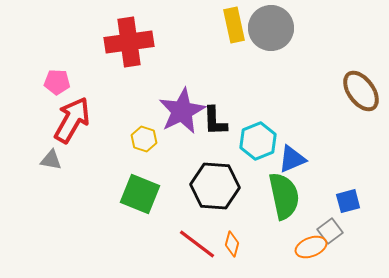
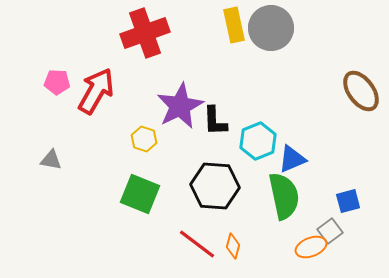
red cross: moved 16 px right, 9 px up; rotated 12 degrees counterclockwise
purple star: moved 2 px left, 5 px up
red arrow: moved 24 px right, 29 px up
orange diamond: moved 1 px right, 2 px down
